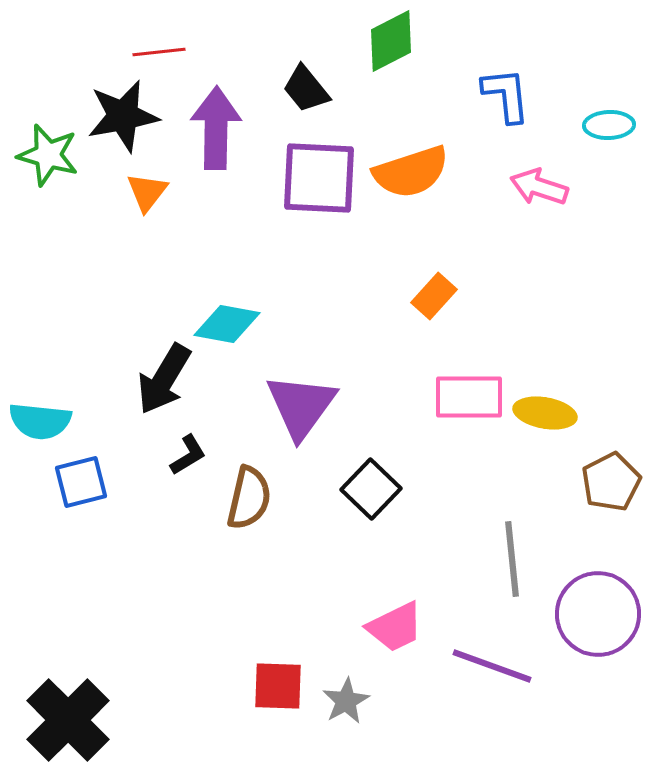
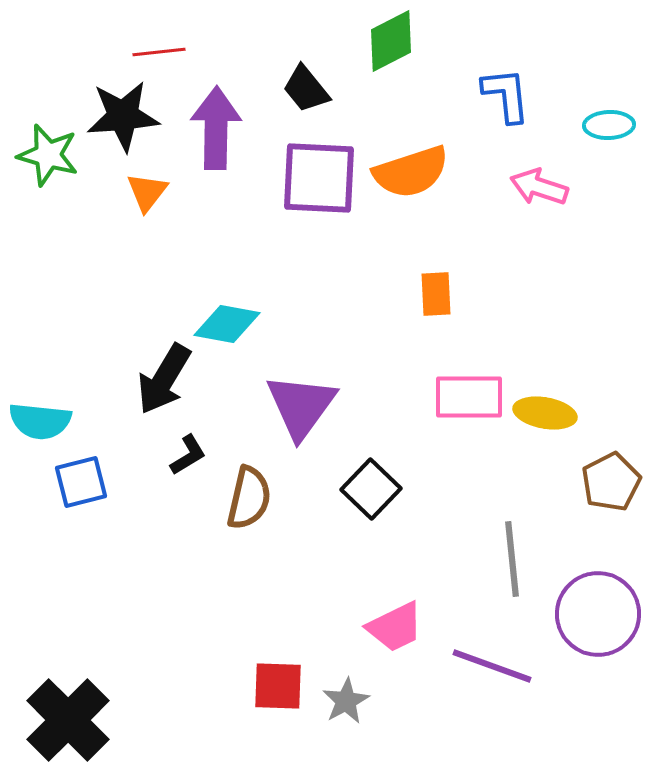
black star: rotated 6 degrees clockwise
orange rectangle: moved 2 px right, 2 px up; rotated 45 degrees counterclockwise
